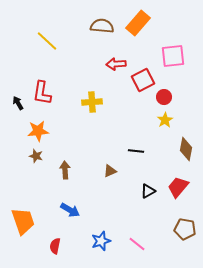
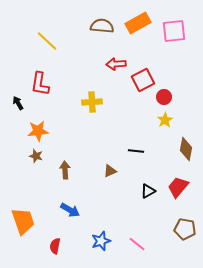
orange rectangle: rotated 20 degrees clockwise
pink square: moved 1 px right, 25 px up
red L-shape: moved 2 px left, 9 px up
